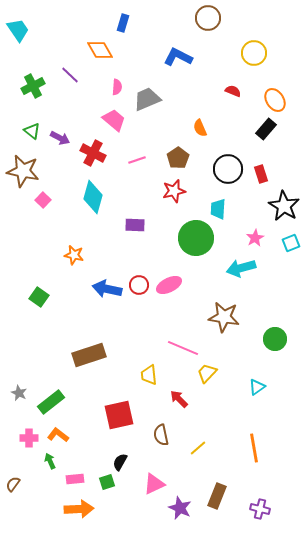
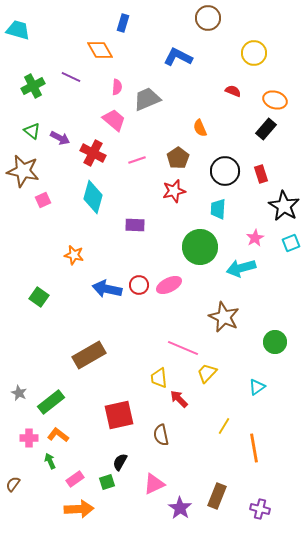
cyan trapezoid at (18, 30): rotated 40 degrees counterclockwise
purple line at (70, 75): moved 1 px right, 2 px down; rotated 18 degrees counterclockwise
orange ellipse at (275, 100): rotated 40 degrees counterclockwise
black circle at (228, 169): moved 3 px left, 2 px down
pink square at (43, 200): rotated 21 degrees clockwise
green circle at (196, 238): moved 4 px right, 9 px down
brown star at (224, 317): rotated 16 degrees clockwise
green circle at (275, 339): moved 3 px down
brown rectangle at (89, 355): rotated 12 degrees counterclockwise
yellow trapezoid at (149, 375): moved 10 px right, 3 px down
yellow line at (198, 448): moved 26 px right, 22 px up; rotated 18 degrees counterclockwise
pink rectangle at (75, 479): rotated 30 degrees counterclockwise
purple star at (180, 508): rotated 10 degrees clockwise
